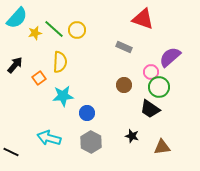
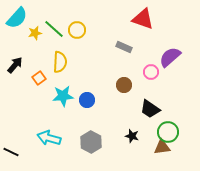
green circle: moved 9 px right, 45 px down
blue circle: moved 13 px up
